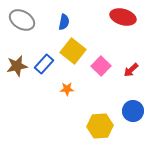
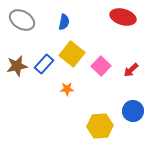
yellow square: moved 1 px left, 3 px down
